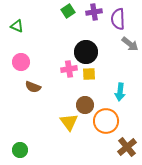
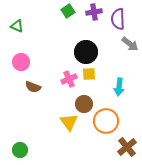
pink cross: moved 10 px down; rotated 14 degrees counterclockwise
cyan arrow: moved 1 px left, 5 px up
brown circle: moved 1 px left, 1 px up
